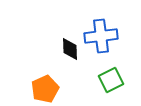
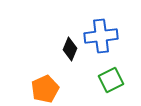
black diamond: rotated 25 degrees clockwise
